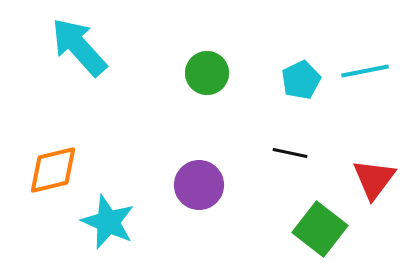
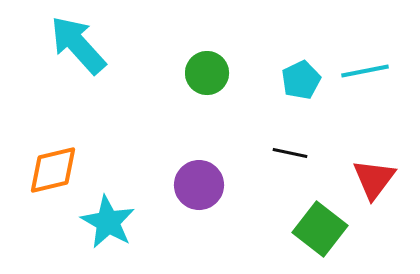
cyan arrow: moved 1 px left, 2 px up
cyan star: rotated 6 degrees clockwise
